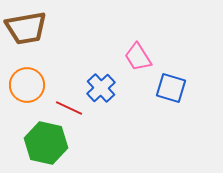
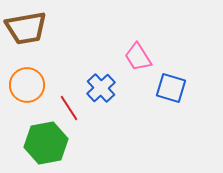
red line: rotated 32 degrees clockwise
green hexagon: rotated 24 degrees counterclockwise
